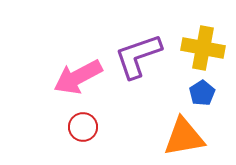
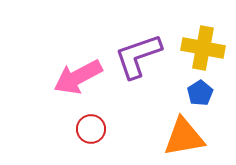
blue pentagon: moved 2 px left
red circle: moved 8 px right, 2 px down
